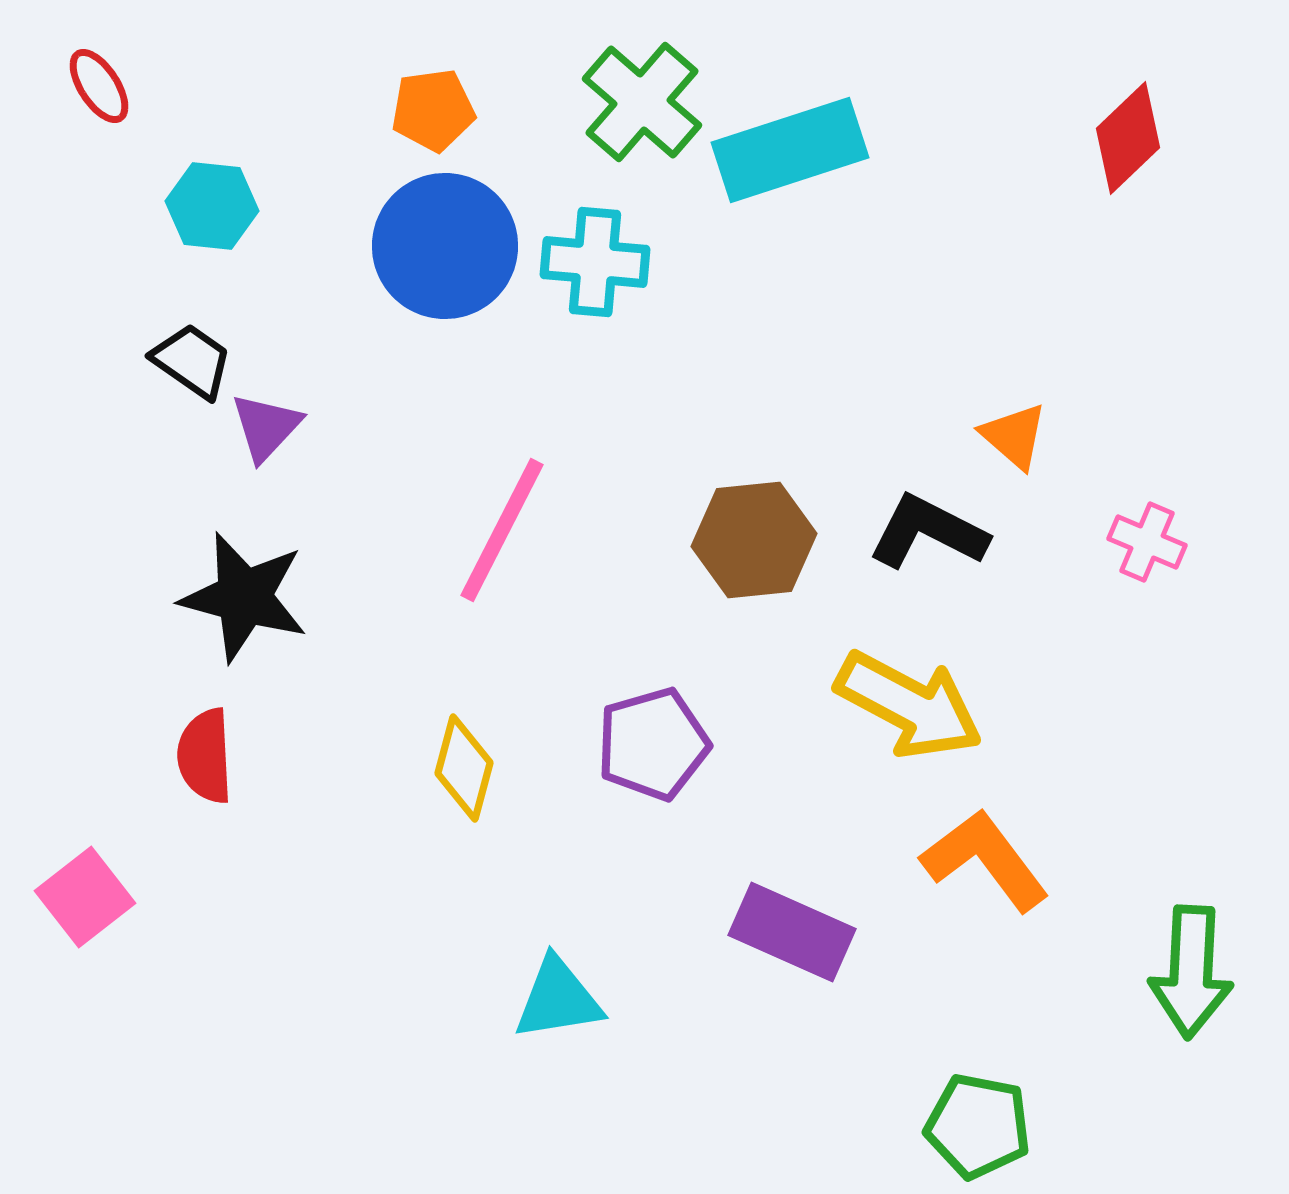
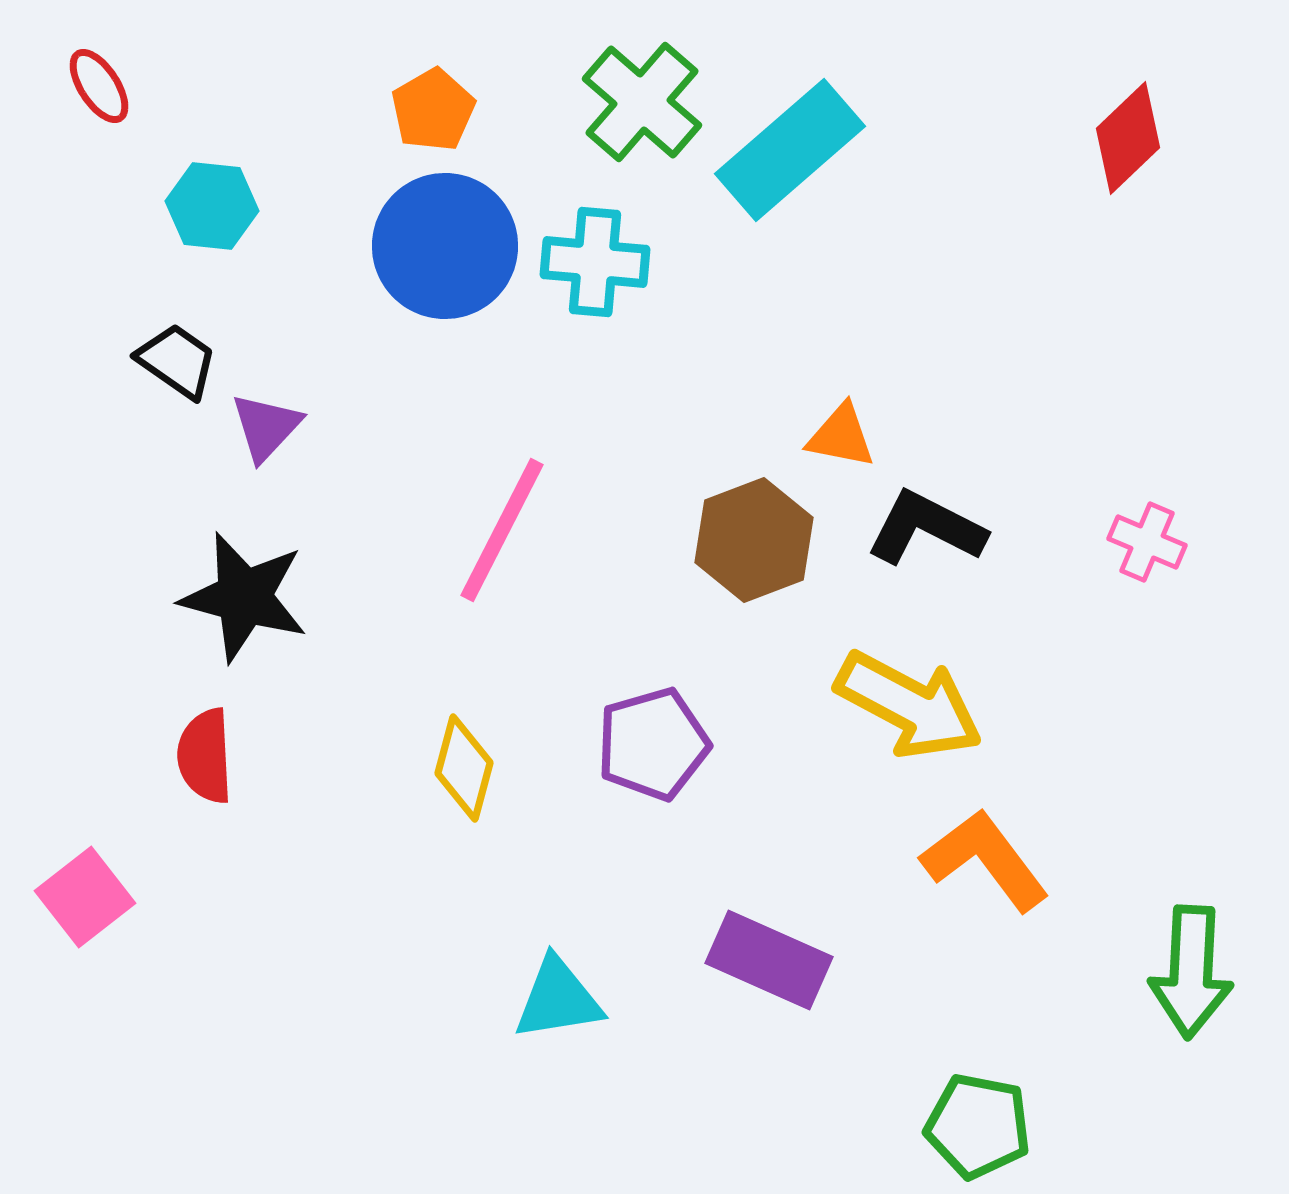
orange pentagon: rotated 22 degrees counterclockwise
cyan rectangle: rotated 23 degrees counterclockwise
black trapezoid: moved 15 px left
orange triangle: moved 173 px left; rotated 30 degrees counterclockwise
black L-shape: moved 2 px left, 4 px up
brown hexagon: rotated 15 degrees counterclockwise
purple rectangle: moved 23 px left, 28 px down
